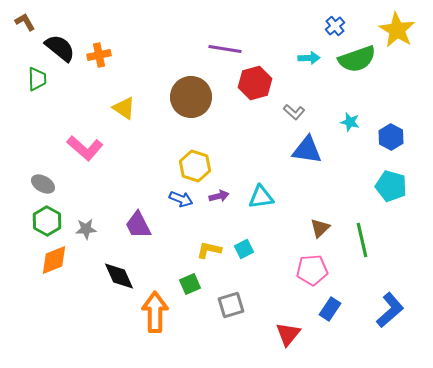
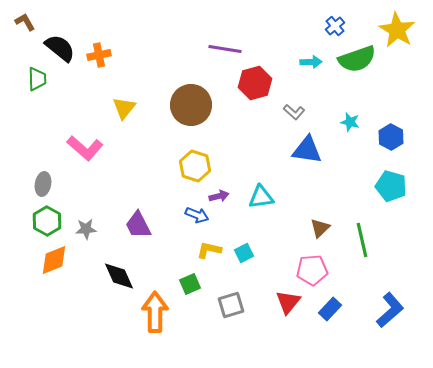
cyan arrow: moved 2 px right, 4 px down
brown circle: moved 8 px down
yellow triangle: rotated 35 degrees clockwise
gray ellipse: rotated 70 degrees clockwise
blue arrow: moved 16 px right, 16 px down
cyan square: moved 4 px down
blue rectangle: rotated 10 degrees clockwise
red triangle: moved 32 px up
